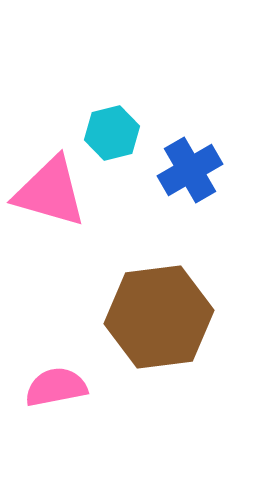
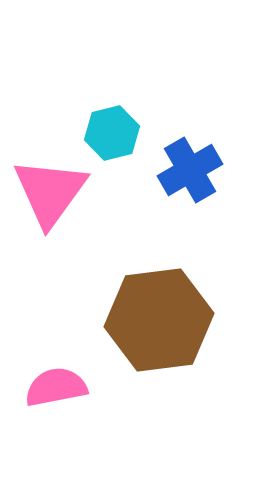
pink triangle: rotated 50 degrees clockwise
brown hexagon: moved 3 px down
